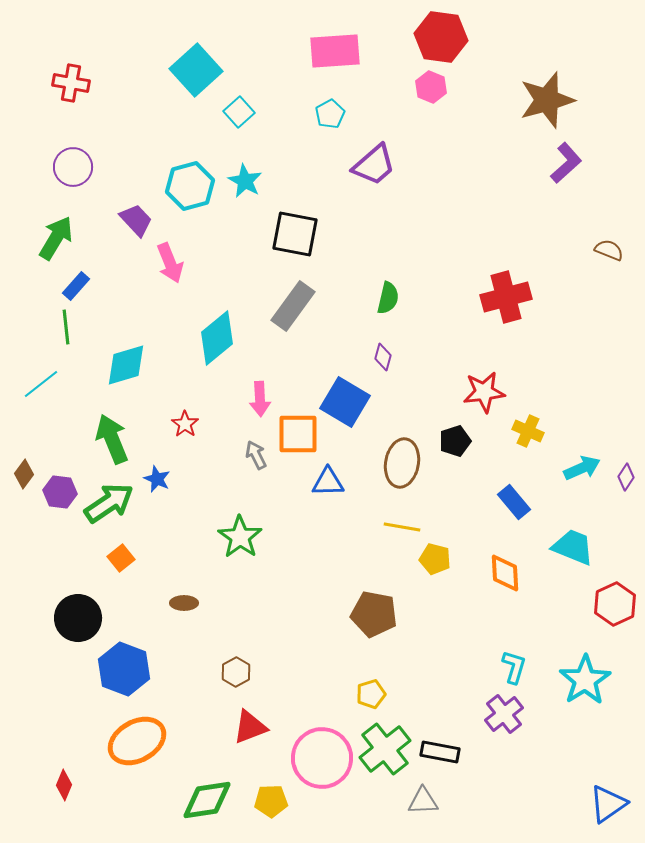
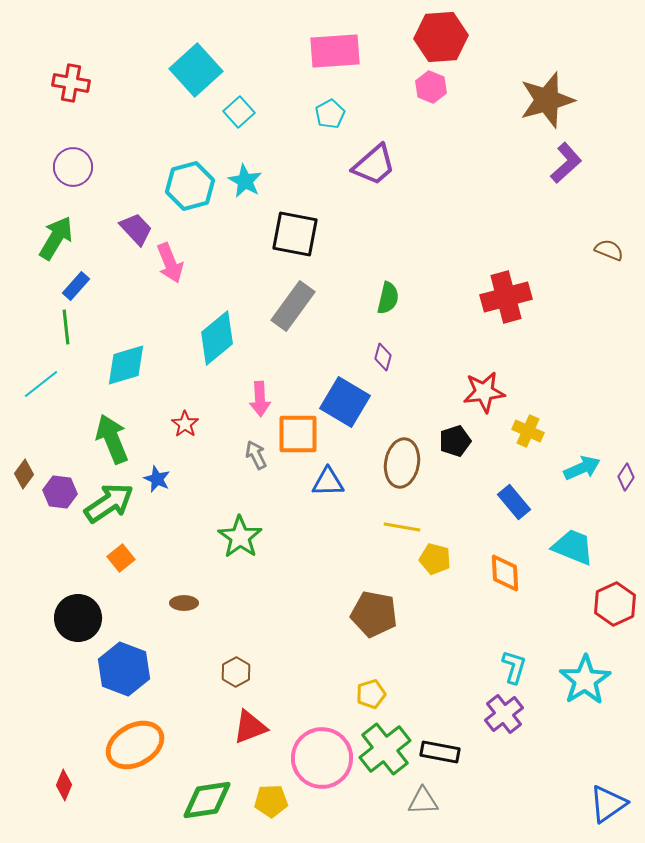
red hexagon at (441, 37): rotated 12 degrees counterclockwise
purple trapezoid at (136, 220): moved 9 px down
orange ellipse at (137, 741): moved 2 px left, 4 px down
